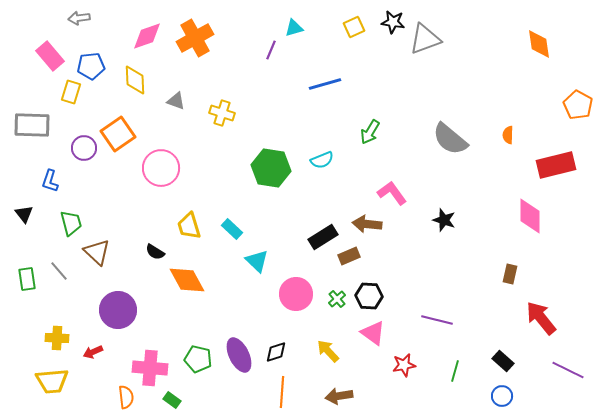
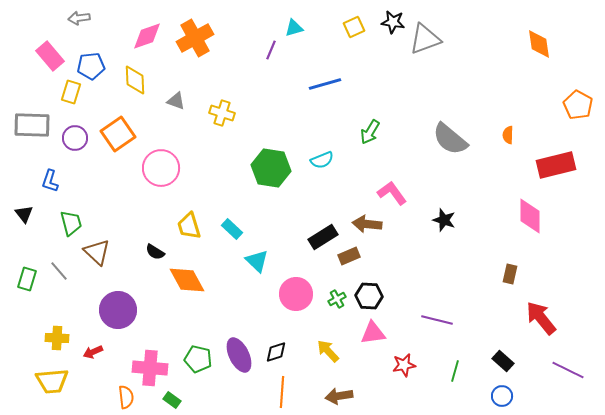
purple circle at (84, 148): moved 9 px left, 10 px up
green rectangle at (27, 279): rotated 25 degrees clockwise
green cross at (337, 299): rotated 12 degrees clockwise
pink triangle at (373, 333): rotated 44 degrees counterclockwise
